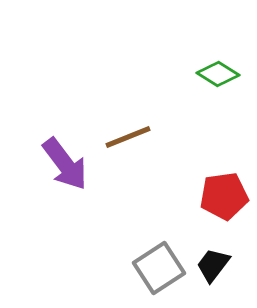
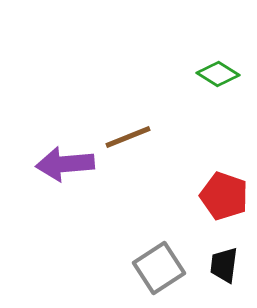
purple arrow: rotated 122 degrees clockwise
red pentagon: rotated 27 degrees clockwise
black trapezoid: moved 11 px right; rotated 30 degrees counterclockwise
